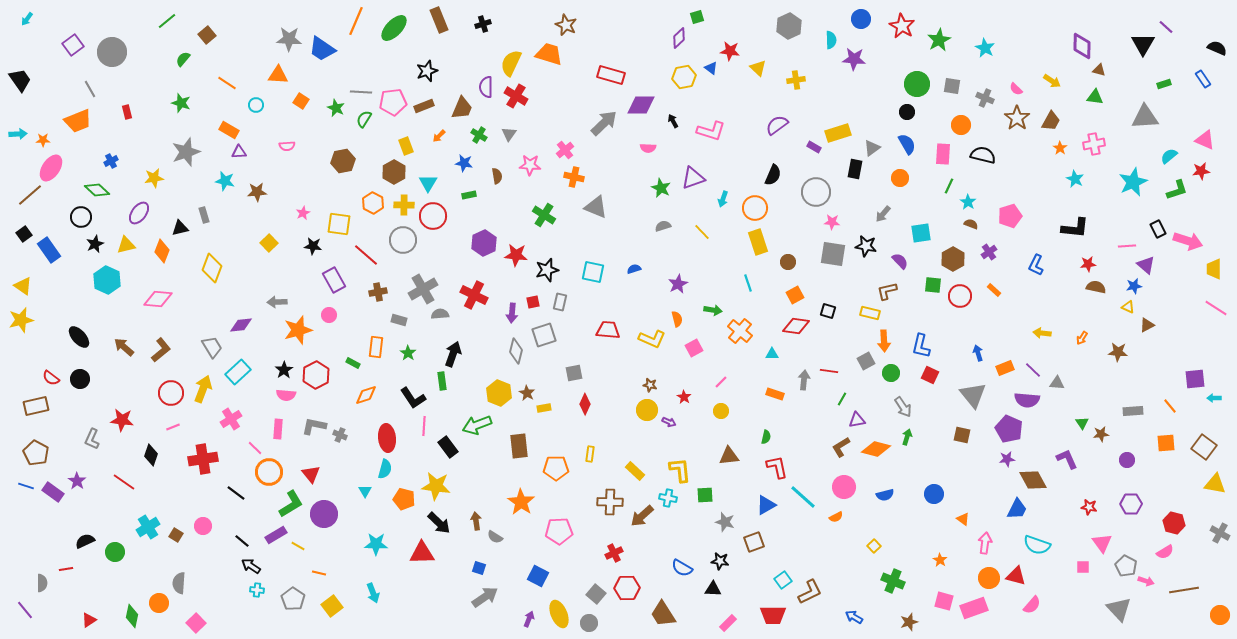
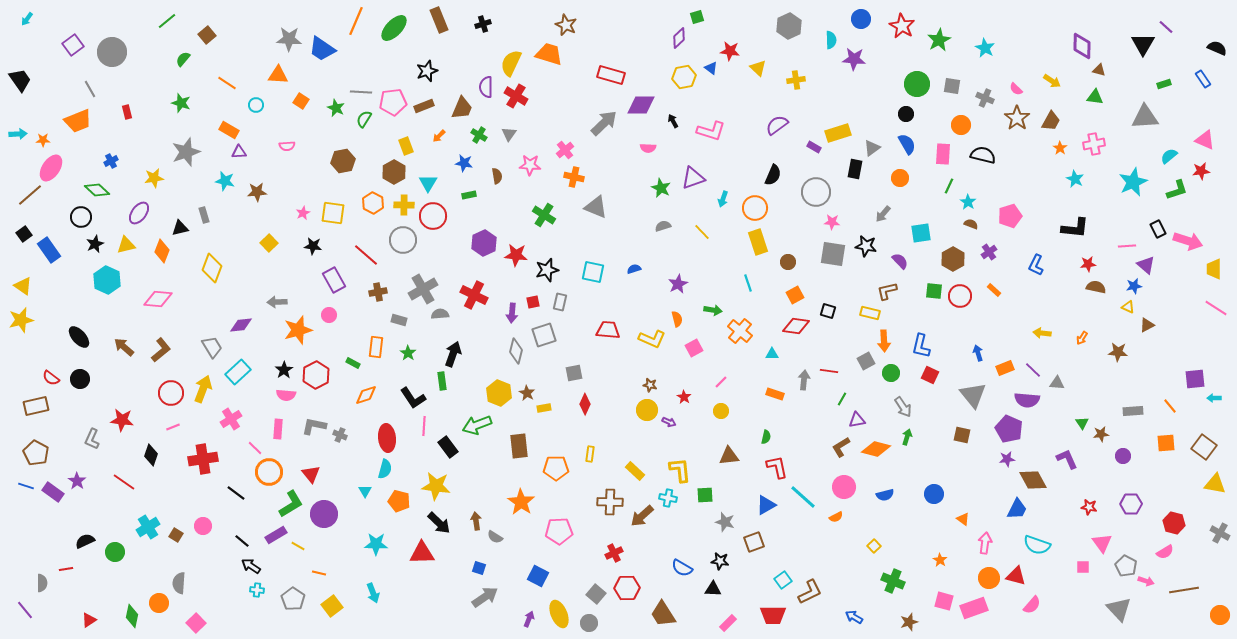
black circle at (907, 112): moved 1 px left, 2 px down
yellow square at (339, 224): moved 6 px left, 11 px up
green square at (933, 285): moved 1 px right, 6 px down
purple circle at (1127, 460): moved 4 px left, 4 px up
orange pentagon at (404, 499): moved 5 px left, 2 px down
